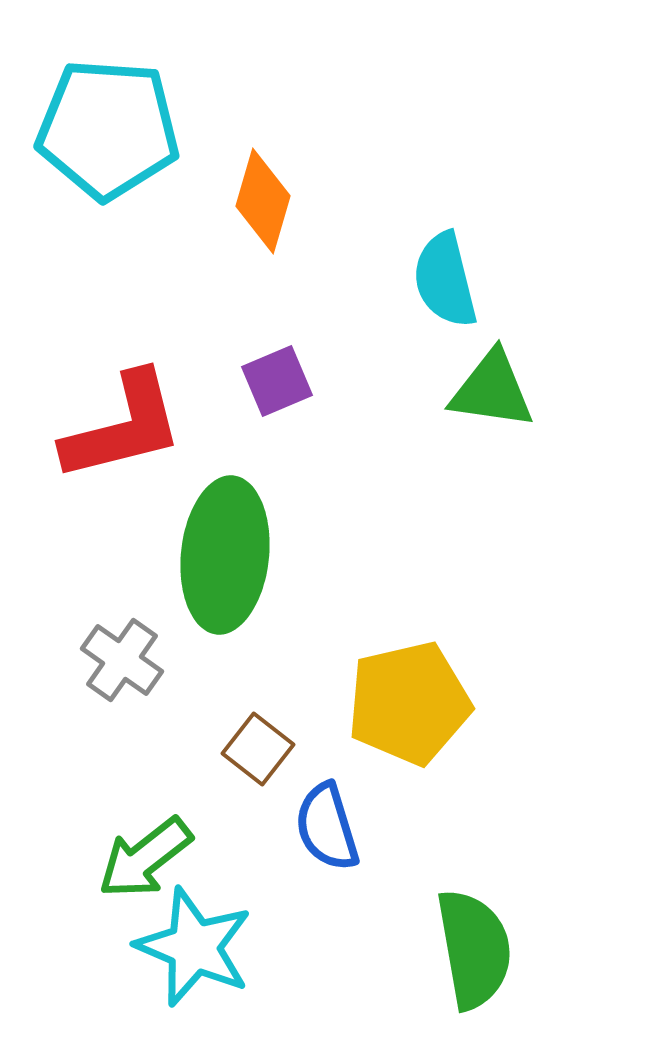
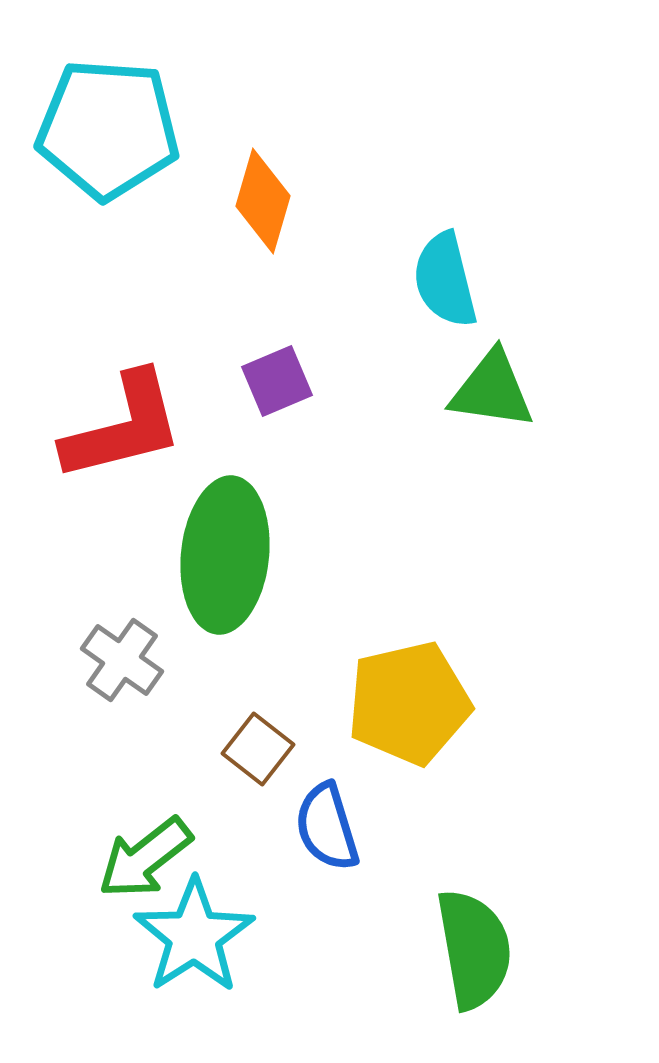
cyan star: moved 11 px up; rotated 16 degrees clockwise
